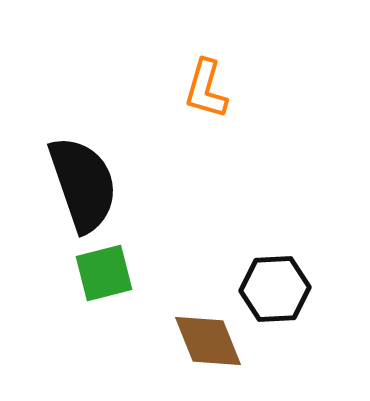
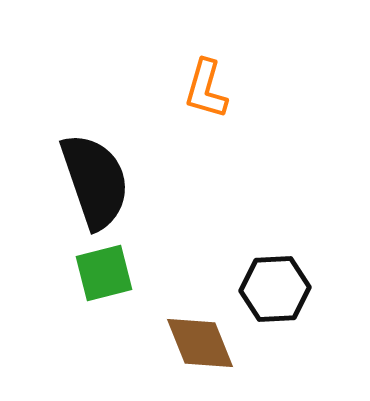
black semicircle: moved 12 px right, 3 px up
brown diamond: moved 8 px left, 2 px down
